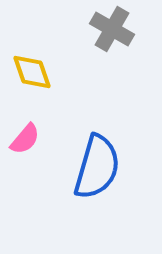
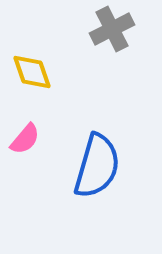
gray cross: rotated 33 degrees clockwise
blue semicircle: moved 1 px up
